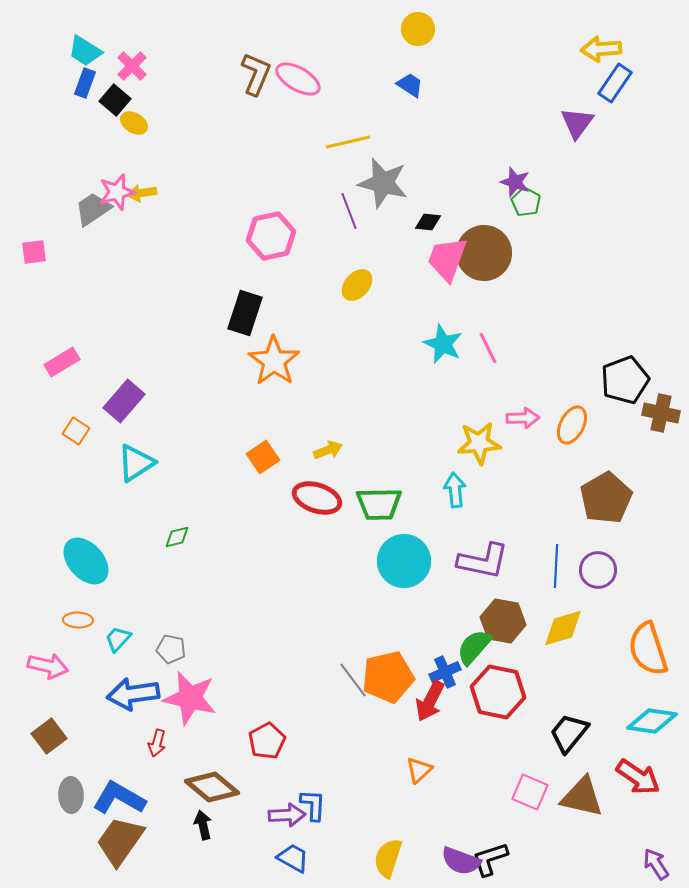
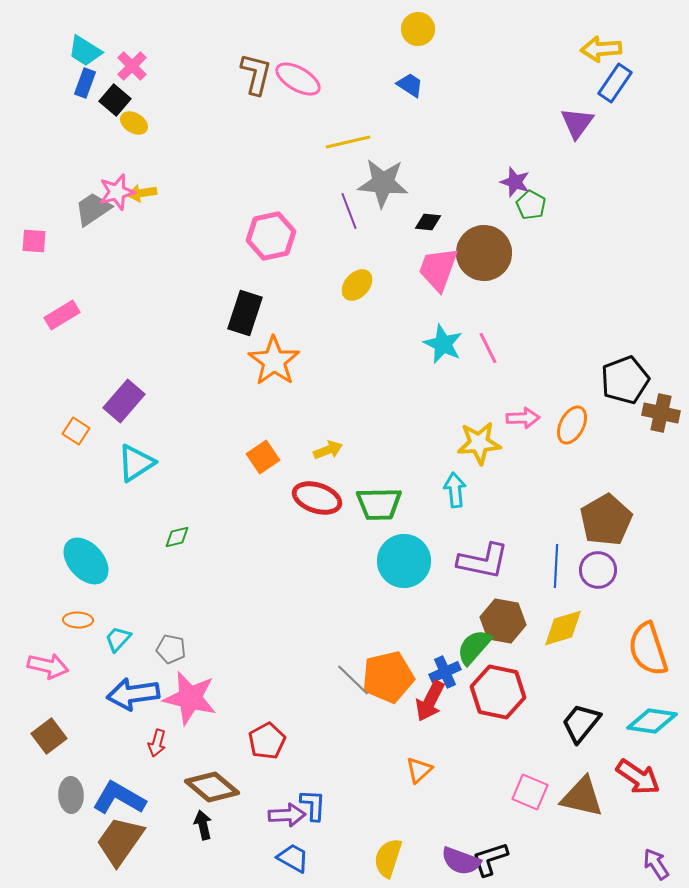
brown L-shape at (256, 74): rotated 9 degrees counterclockwise
gray star at (383, 183): rotated 9 degrees counterclockwise
green pentagon at (526, 202): moved 5 px right, 3 px down
pink square at (34, 252): moved 11 px up; rotated 12 degrees clockwise
pink trapezoid at (447, 259): moved 9 px left, 10 px down
pink rectangle at (62, 362): moved 47 px up
brown pentagon at (606, 498): moved 22 px down
gray line at (353, 680): rotated 9 degrees counterclockwise
black trapezoid at (569, 733): moved 12 px right, 10 px up
